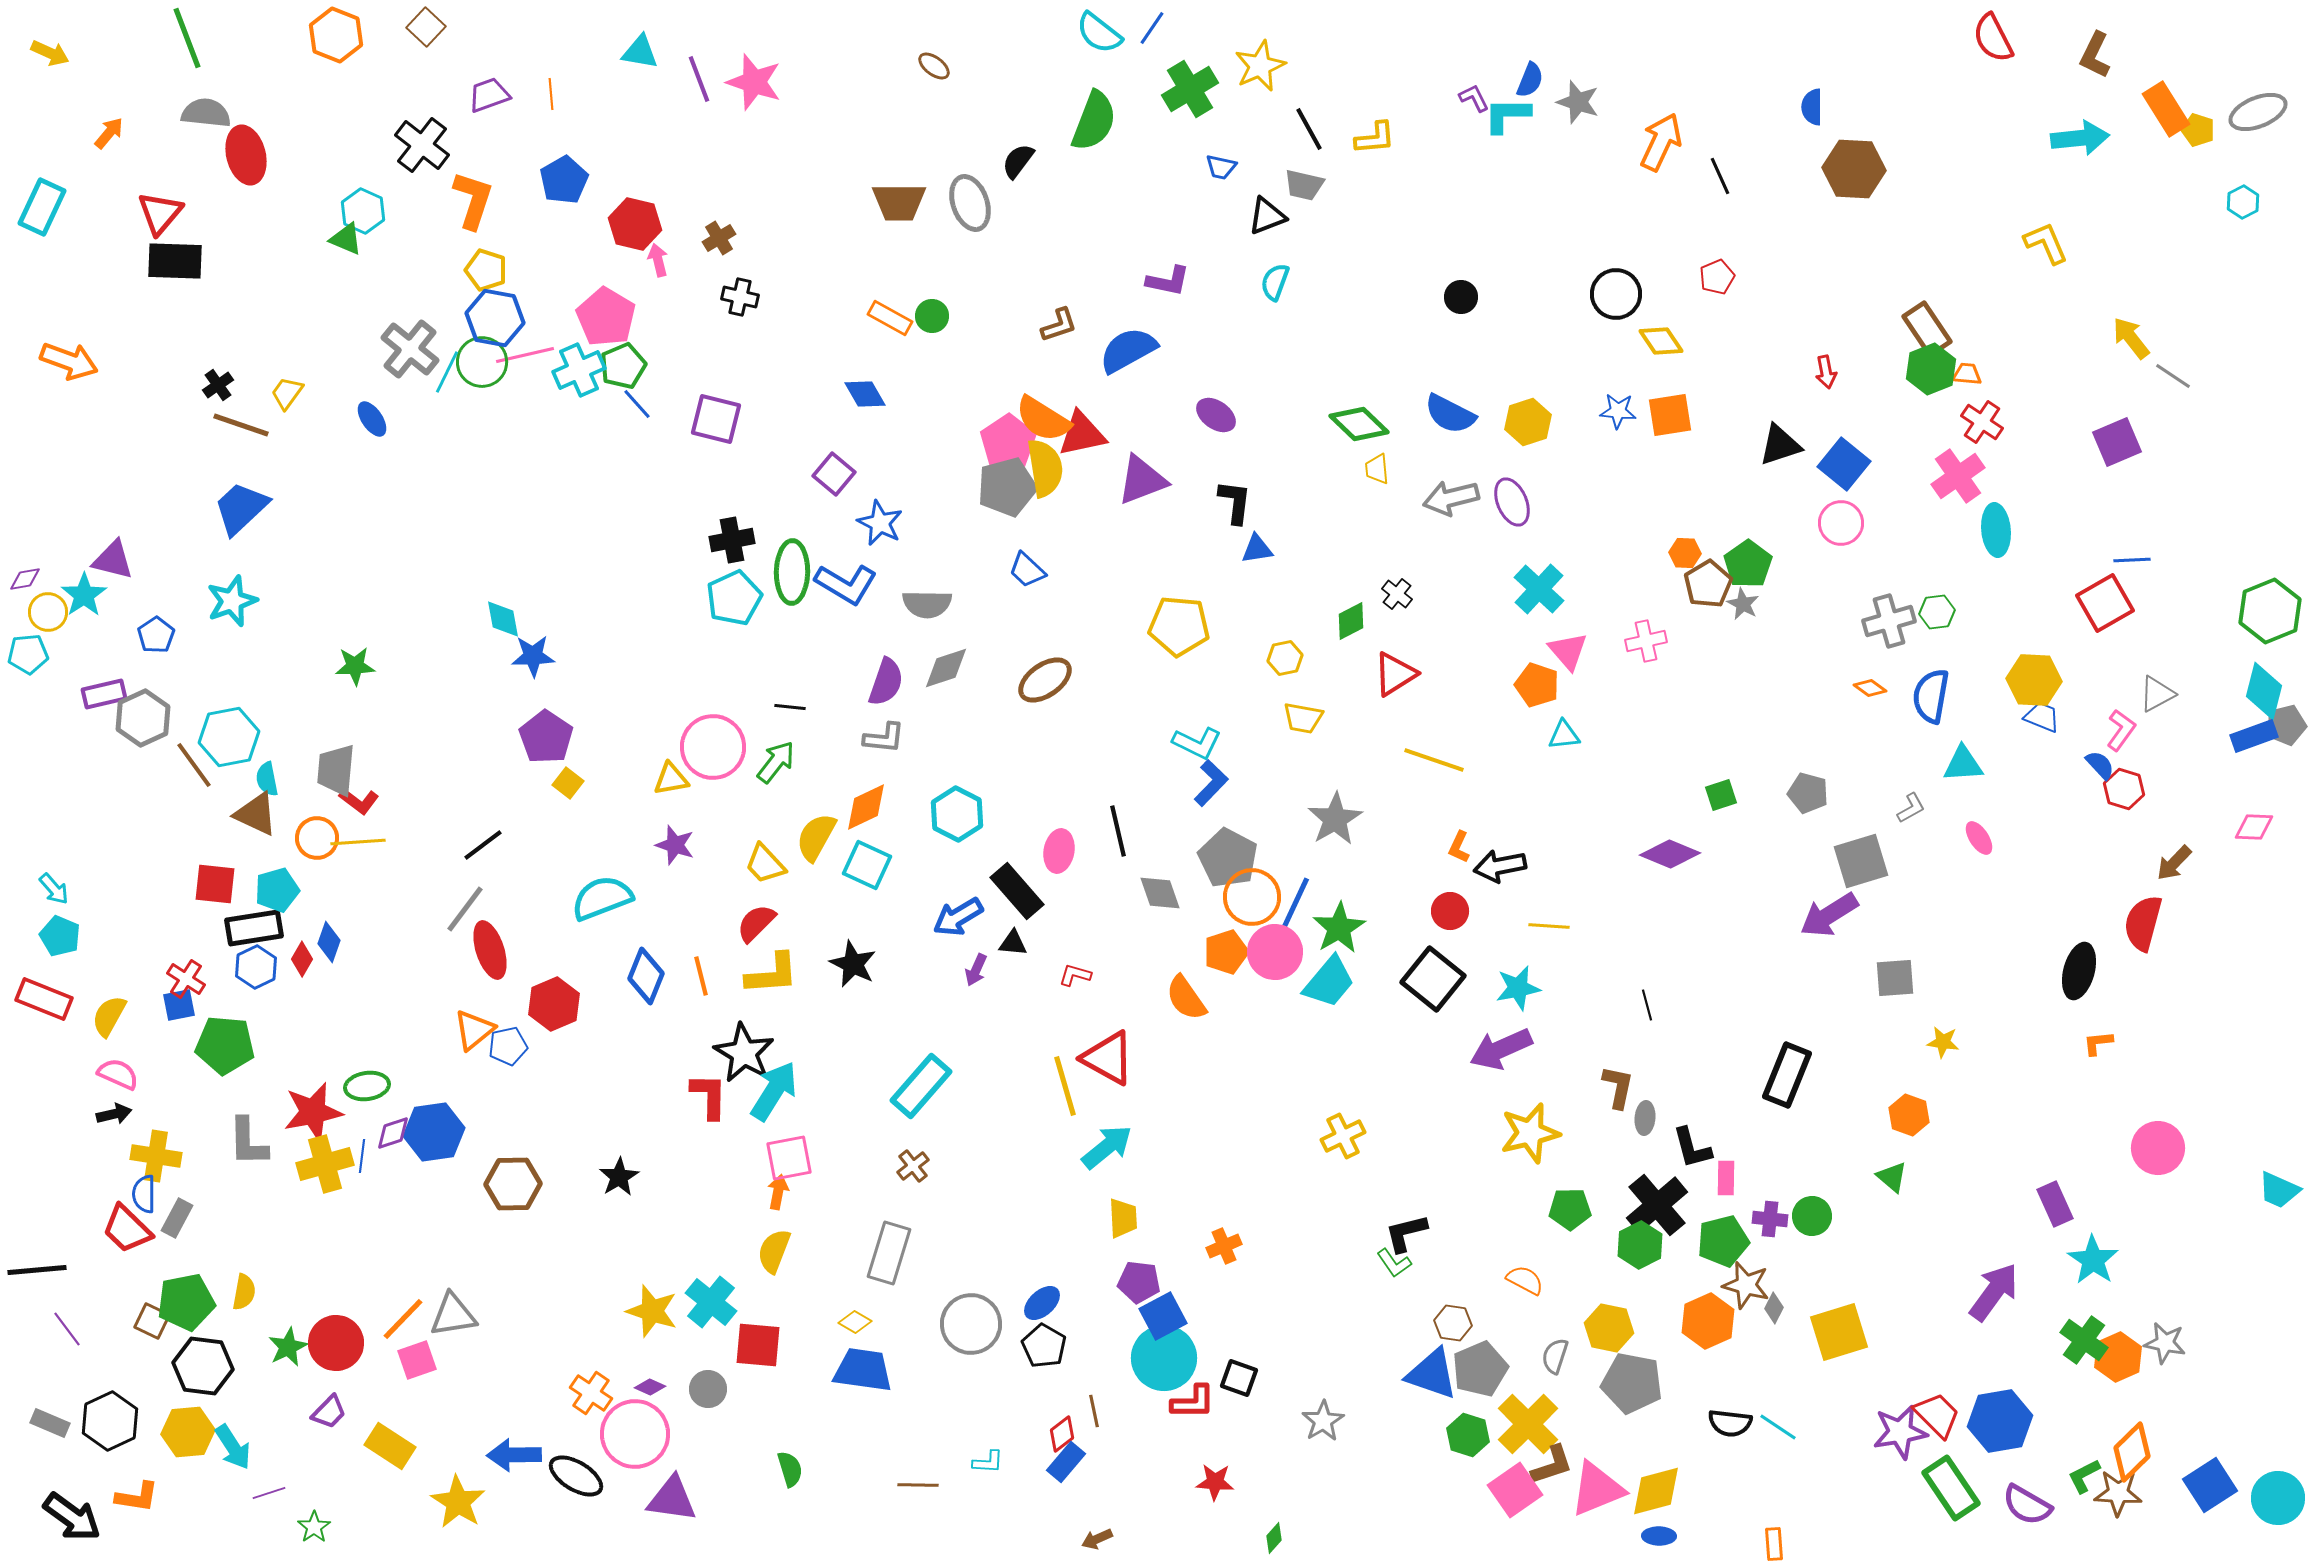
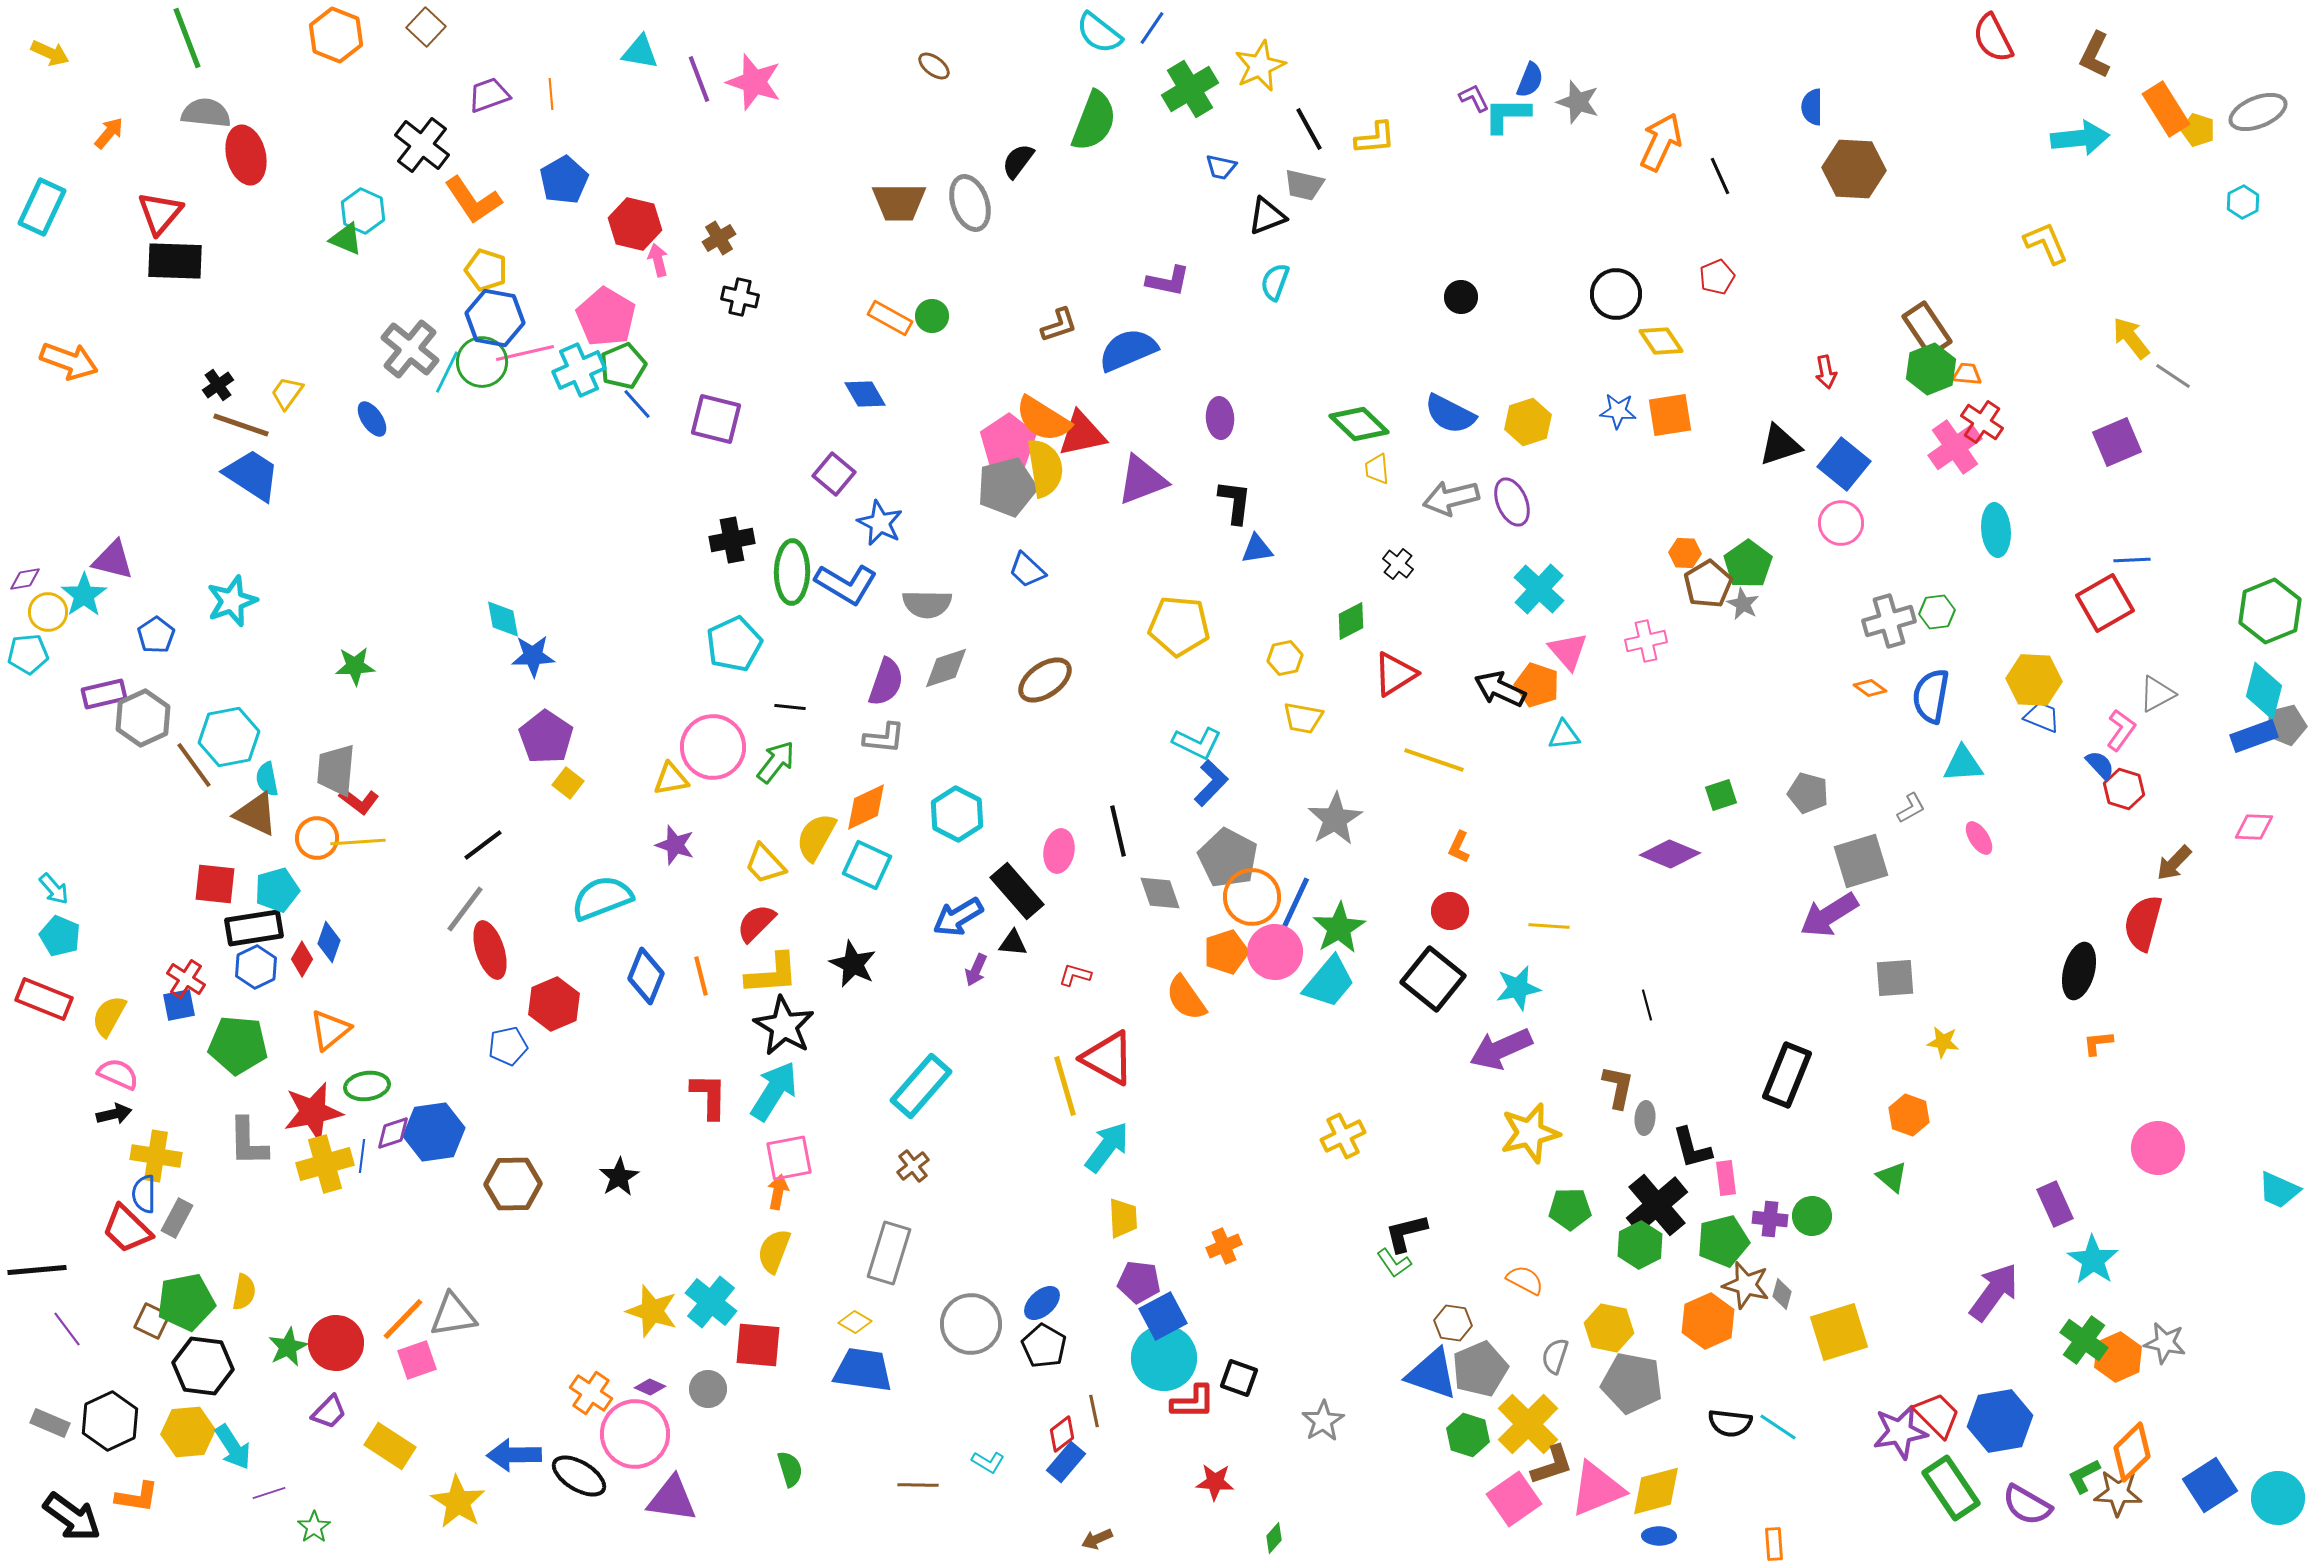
orange L-shape at (473, 200): rotated 128 degrees clockwise
blue semicircle at (1128, 350): rotated 6 degrees clockwise
pink line at (525, 355): moved 2 px up
purple ellipse at (1216, 415): moved 4 px right, 3 px down; rotated 51 degrees clockwise
pink cross at (1958, 476): moved 3 px left, 29 px up
blue trapezoid at (241, 508): moved 11 px right, 33 px up; rotated 76 degrees clockwise
black cross at (1397, 594): moved 1 px right, 30 px up
cyan pentagon at (734, 598): moved 46 px down
black arrow at (1500, 866): moved 177 px up; rotated 36 degrees clockwise
orange triangle at (474, 1030): moved 144 px left
green pentagon at (225, 1045): moved 13 px right
black star at (744, 1053): moved 40 px right, 27 px up
cyan arrow at (1107, 1147): rotated 14 degrees counterclockwise
pink rectangle at (1726, 1178): rotated 8 degrees counterclockwise
gray diamond at (1774, 1308): moved 8 px right, 14 px up; rotated 12 degrees counterclockwise
cyan L-shape at (988, 1462): rotated 28 degrees clockwise
black ellipse at (576, 1476): moved 3 px right
pink square at (1515, 1490): moved 1 px left, 9 px down
